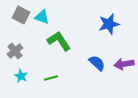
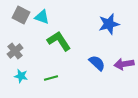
cyan star: rotated 16 degrees counterclockwise
